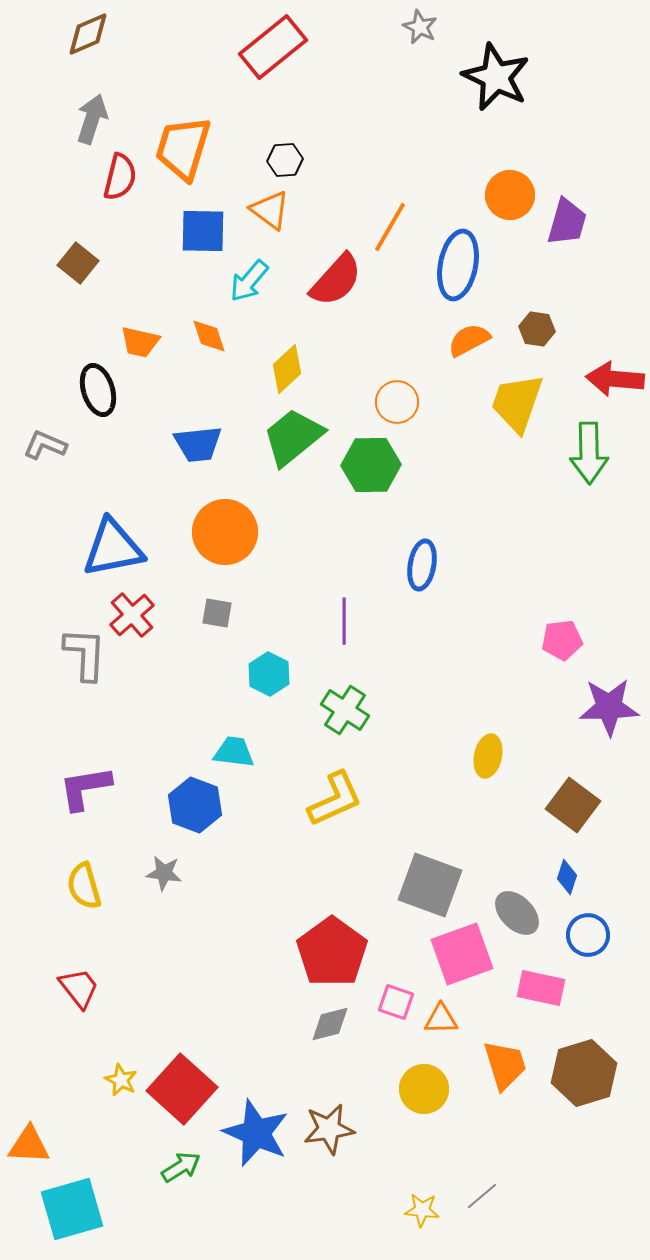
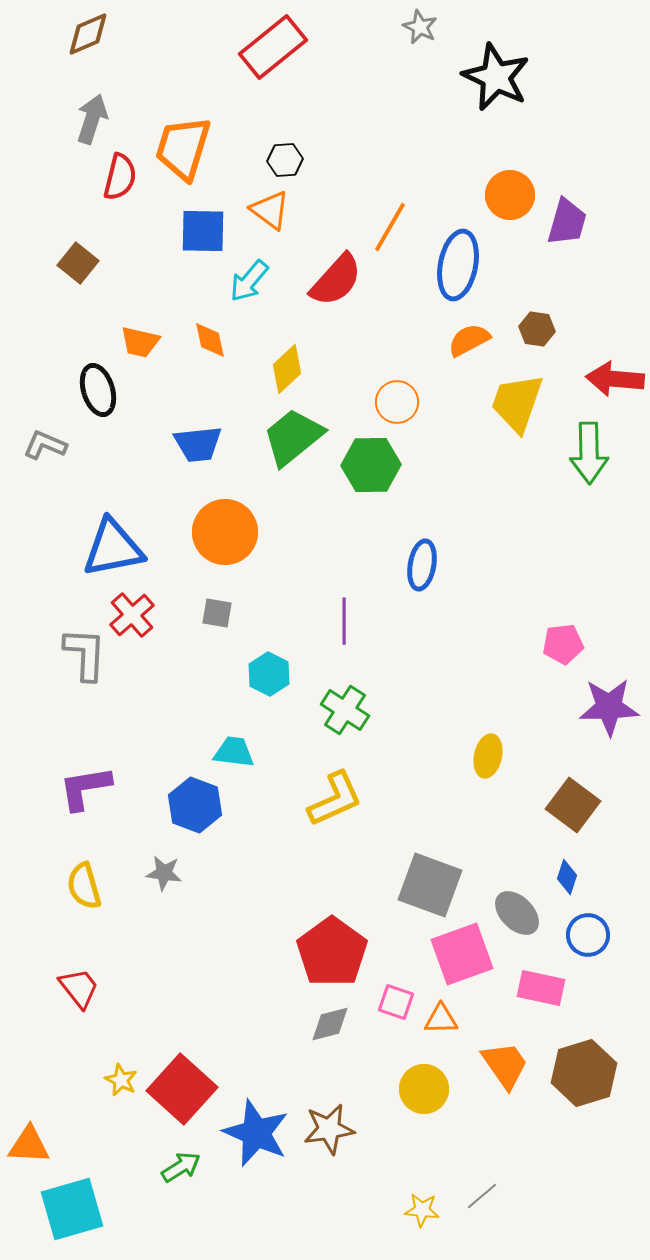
orange diamond at (209, 336): moved 1 px right, 4 px down; rotated 6 degrees clockwise
pink pentagon at (562, 640): moved 1 px right, 4 px down
orange trapezoid at (505, 1065): rotated 18 degrees counterclockwise
